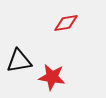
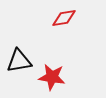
red diamond: moved 2 px left, 5 px up
